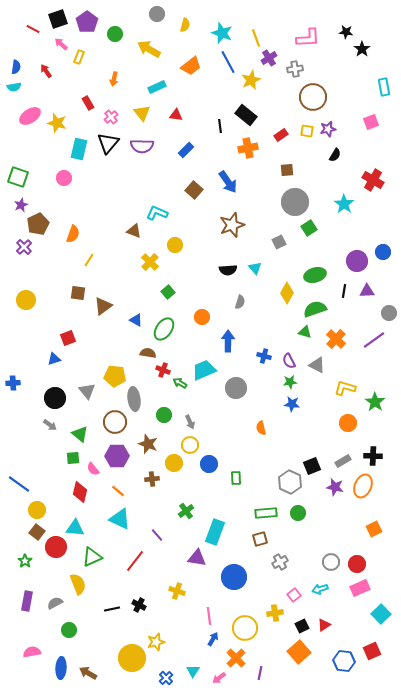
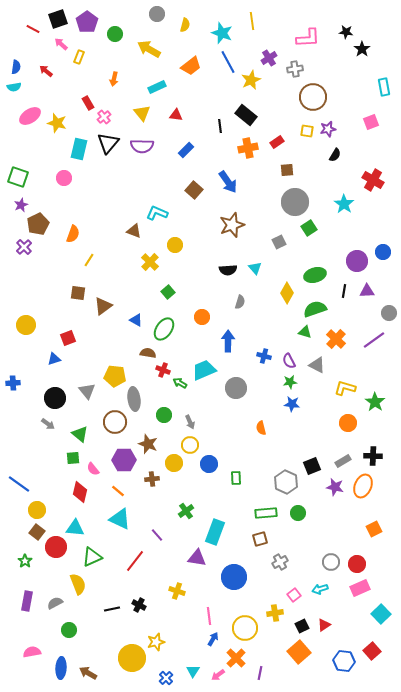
yellow line at (256, 38): moved 4 px left, 17 px up; rotated 12 degrees clockwise
red arrow at (46, 71): rotated 16 degrees counterclockwise
pink cross at (111, 117): moved 7 px left
red rectangle at (281, 135): moved 4 px left, 7 px down
yellow circle at (26, 300): moved 25 px down
gray arrow at (50, 425): moved 2 px left, 1 px up
purple hexagon at (117, 456): moved 7 px right, 4 px down
gray hexagon at (290, 482): moved 4 px left
red square at (372, 651): rotated 18 degrees counterclockwise
pink arrow at (219, 678): moved 1 px left, 3 px up
